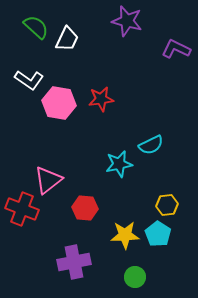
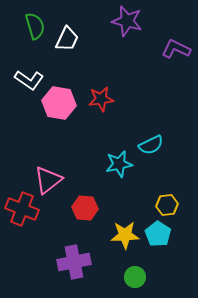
green semicircle: moved 1 px left, 1 px up; rotated 32 degrees clockwise
